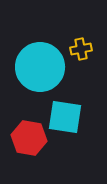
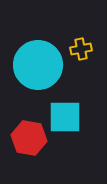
cyan circle: moved 2 px left, 2 px up
cyan square: rotated 9 degrees counterclockwise
